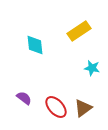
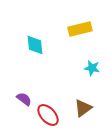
yellow rectangle: moved 1 px right, 2 px up; rotated 20 degrees clockwise
purple semicircle: moved 1 px down
red ellipse: moved 8 px left, 8 px down
